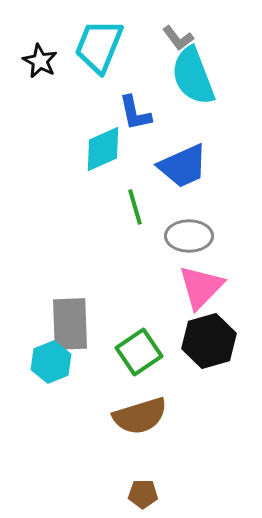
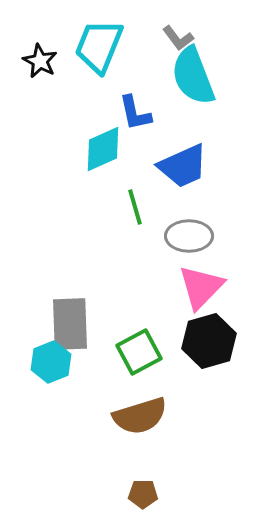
green square: rotated 6 degrees clockwise
